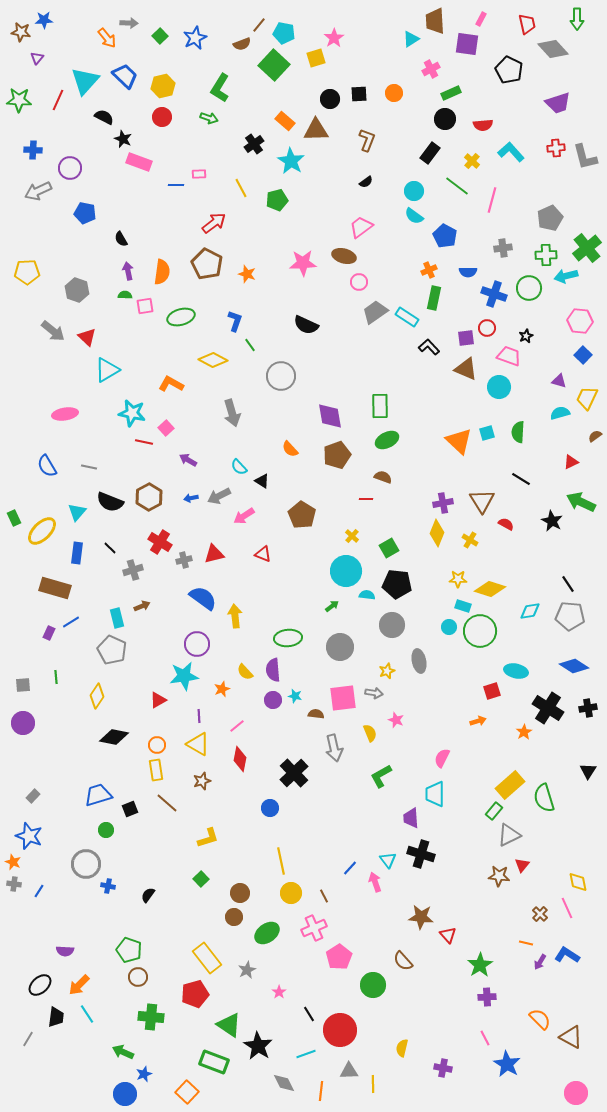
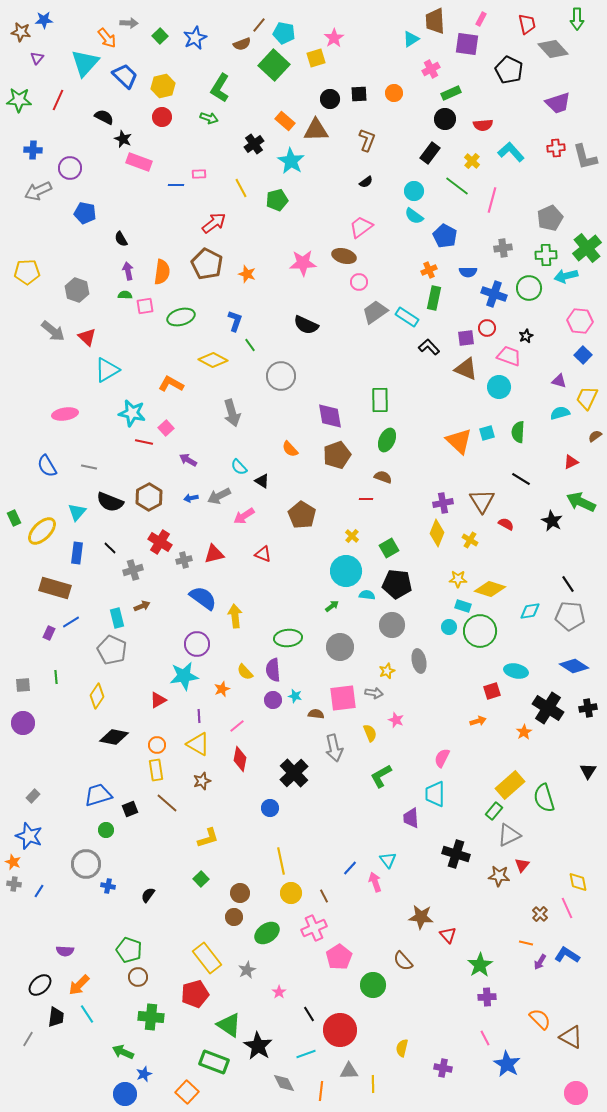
cyan triangle at (85, 81): moved 18 px up
green rectangle at (380, 406): moved 6 px up
green ellipse at (387, 440): rotated 40 degrees counterclockwise
black cross at (421, 854): moved 35 px right
